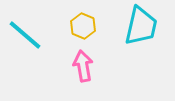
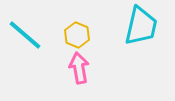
yellow hexagon: moved 6 px left, 9 px down
pink arrow: moved 4 px left, 2 px down
